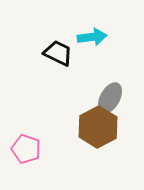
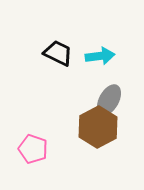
cyan arrow: moved 8 px right, 19 px down
gray ellipse: moved 1 px left, 2 px down
pink pentagon: moved 7 px right
